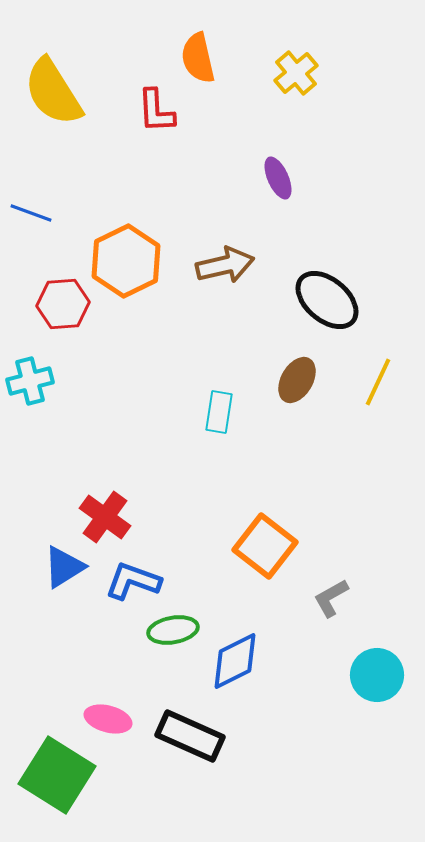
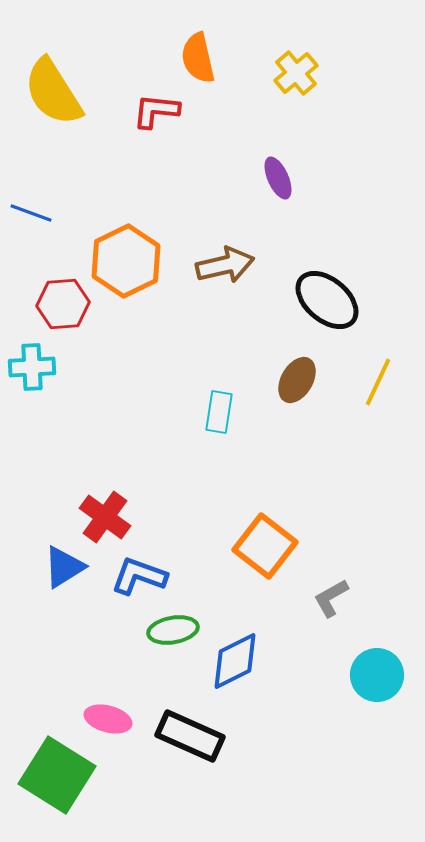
red L-shape: rotated 99 degrees clockwise
cyan cross: moved 2 px right, 14 px up; rotated 12 degrees clockwise
blue L-shape: moved 6 px right, 5 px up
